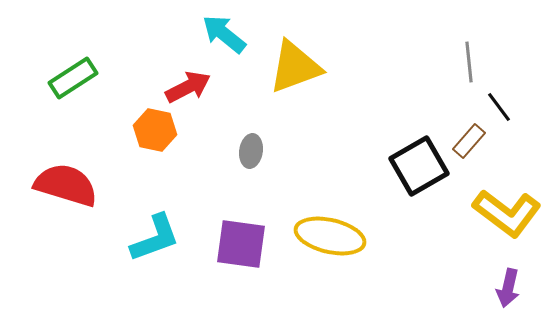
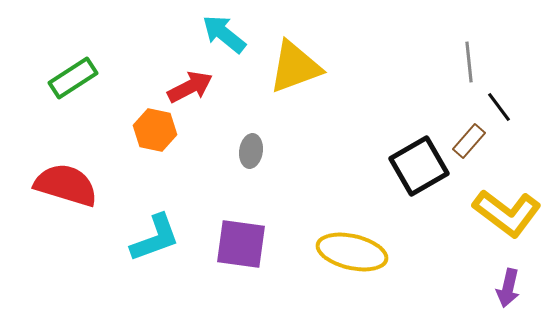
red arrow: moved 2 px right
yellow ellipse: moved 22 px right, 16 px down
